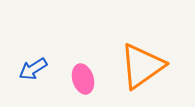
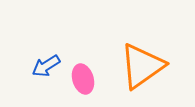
blue arrow: moved 13 px right, 3 px up
